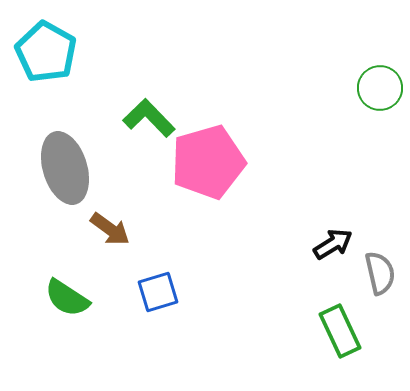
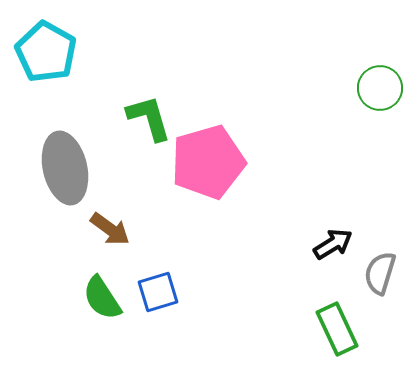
green L-shape: rotated 28 degrees clockwise
gray ellipse: rotated 4 degrees clockwise
gray semicircle: rotated 150 degrees counterclockwise
green semicircle: moved 35 px right; rotated 24 degrees clockwise
green rectangle: moved 3 px left, 2 px up
